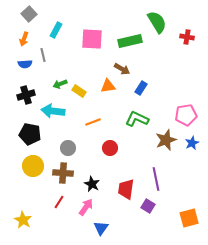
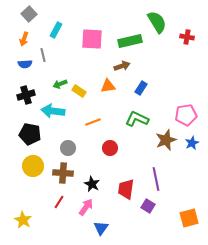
brown arrow: moved 3 px up; rotated 49 degrees counterclockwise
